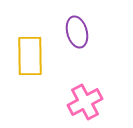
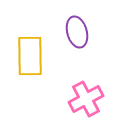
pink cross: moved 1 px right, 3 px up
